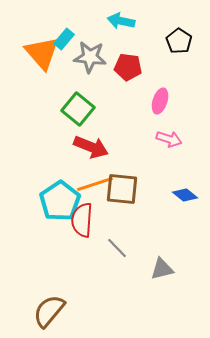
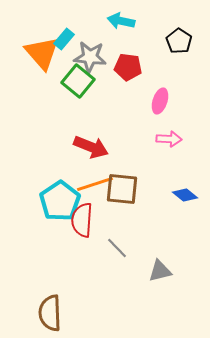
green square: moved 28 px up
pink arrow: rotated 15 degrees counterclockwise
gray triangle: moved 2 px left, 2 px down
brown semicircle: moved 1 px right, 2 px down; rotated 42 degrees counterclockwise
